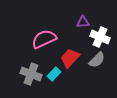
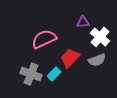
white cross: rotated 18 degrees clockwise
gray semicircle: rotated 24 degrees clockwise
